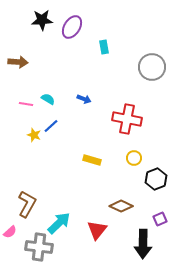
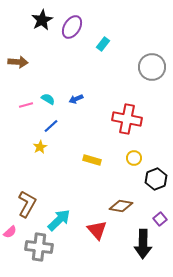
black star: rotated 25 degrees counterclockwise
cyan rectangle: moved 1 px left, 3 px up; rotated 48 degrees clockwise
blue arrow: moved 8 px left; rotated 136 degrees clockwise
pink line: moved 1 px down; rotated 24 degrees counterclockwise
yellow star: moved 6 px right, 12 px down; rotated 24 degrees clockwise
brown diamond: rotated 15 degrees counterclockwise
purple square: rotated 16 degrees counterclockwise
cyan arrow: moved 3 px up
red triangle: rotated 20 degrees counterclockwise
